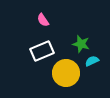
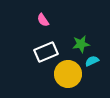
green star: rotated 24 degrees counterclockwise
white rectangle: moved 4 px right, 1 px down
yellow circle: moved 2 px right, 1 px down
